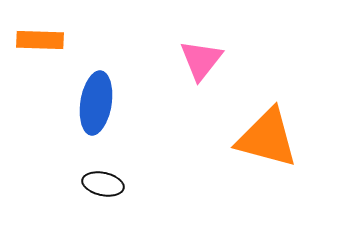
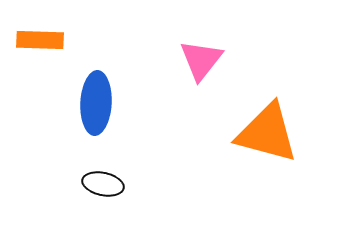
blue ellipse: rotated 6 degrees counterclockwise
orange triangle: moved 5 px up
